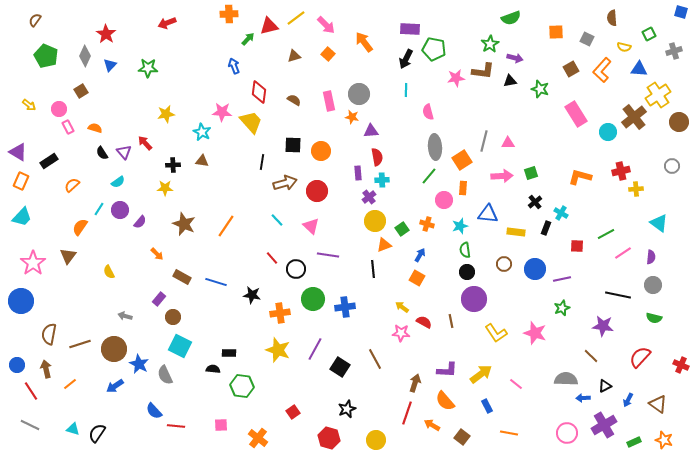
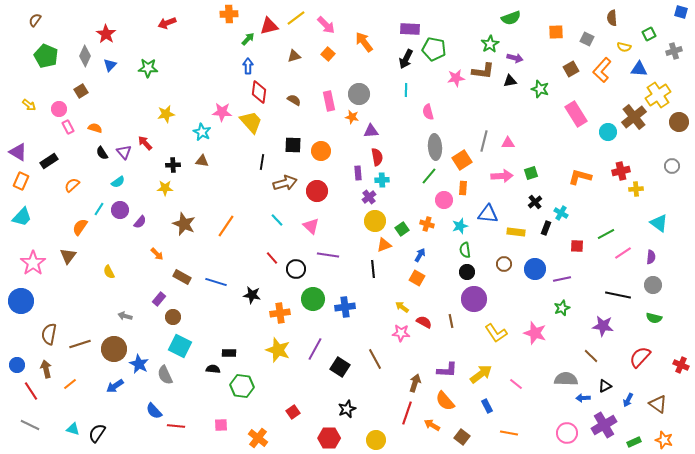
blue arrow at (234, 66): moved 14 px right; rotated 21 degrees clockwise
red hexagon at (329, 438): rotated 15 degrees counterclockwise
